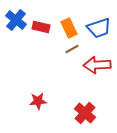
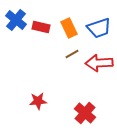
brown line: moved 5 px down
red arrow: moved 2 px right, 2 px up
